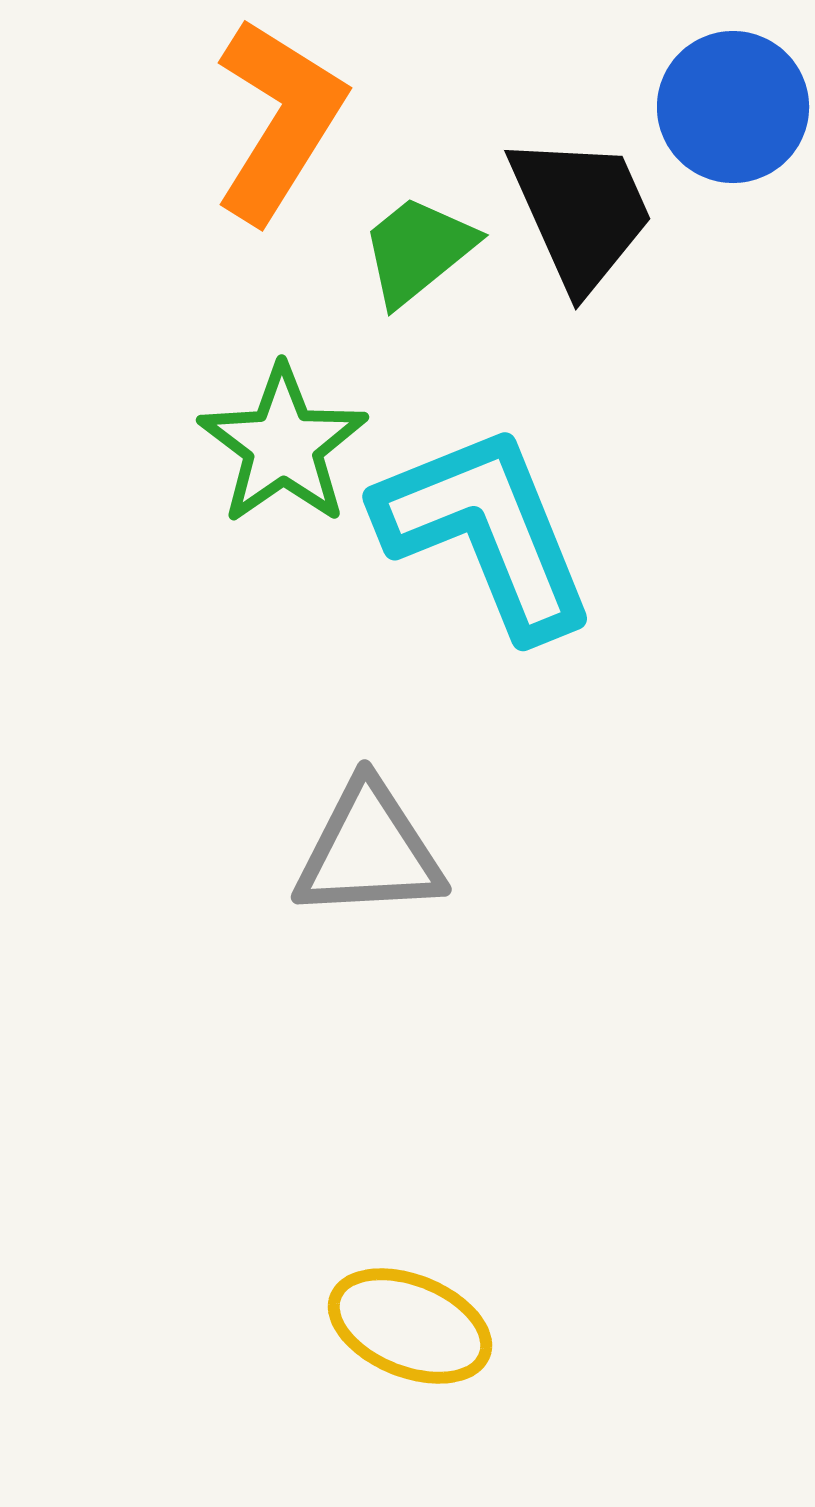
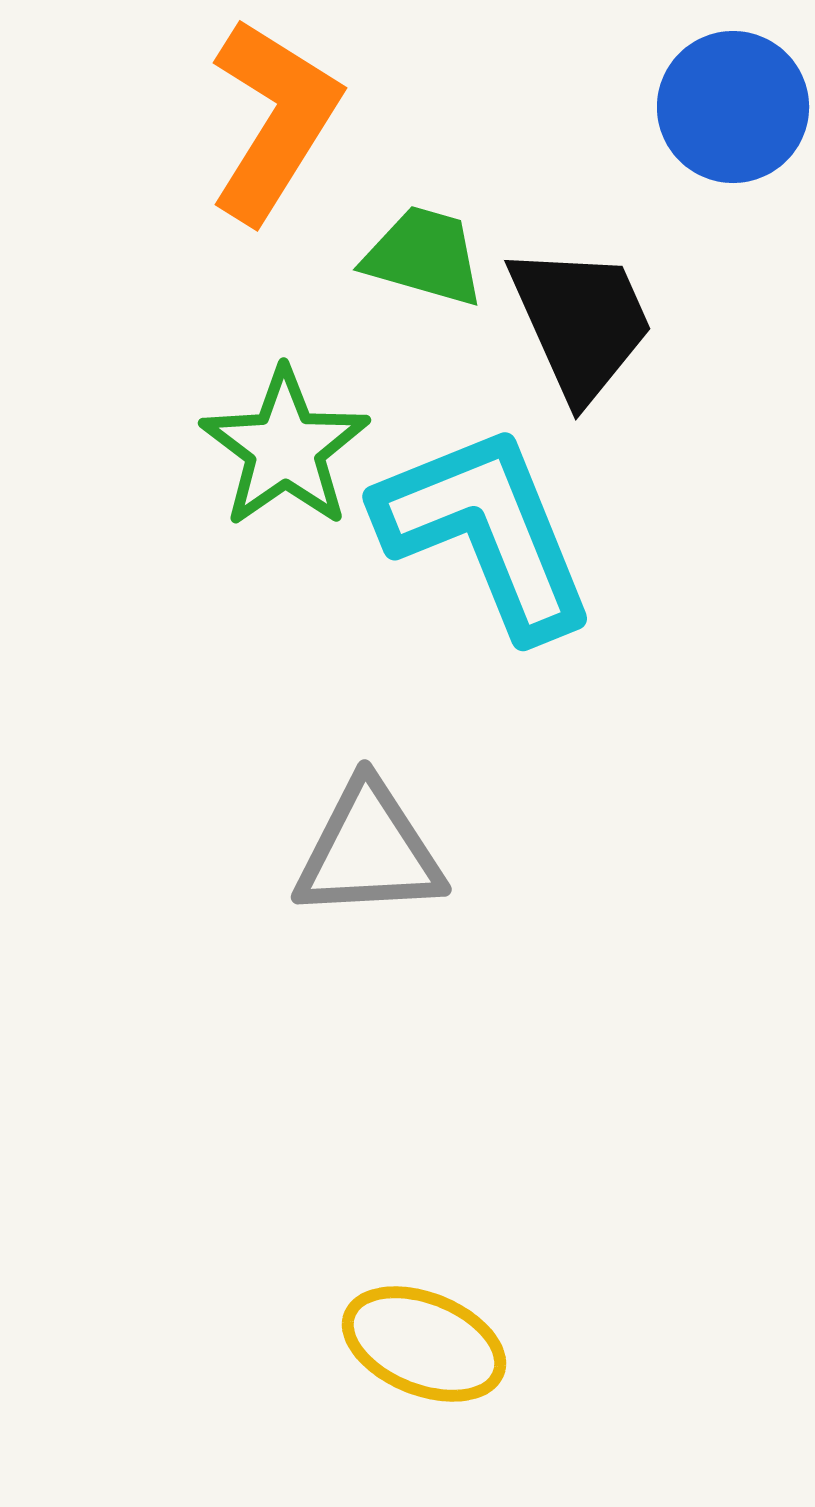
orange L-shape: moved 5 px left
black trapezoid: moved 110 px down
green trapezoid: moved 6 px right, 6 px down; rotated 55 degrees clockwise
green star: moved 2 px right, 3 px down
yellow ellipse: moved 14 px right, 18 px down
